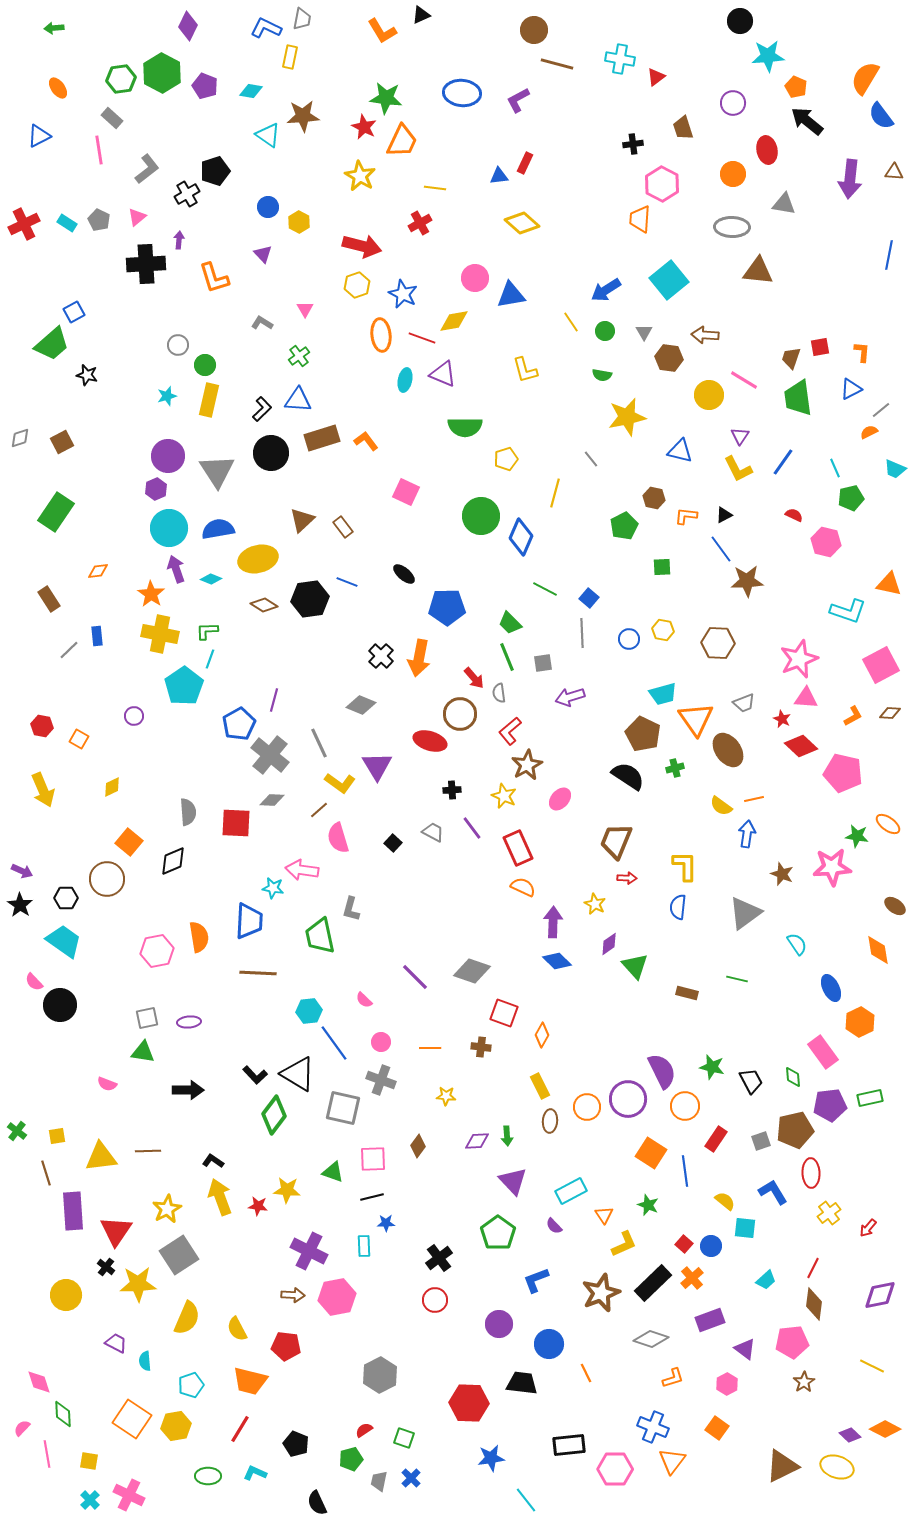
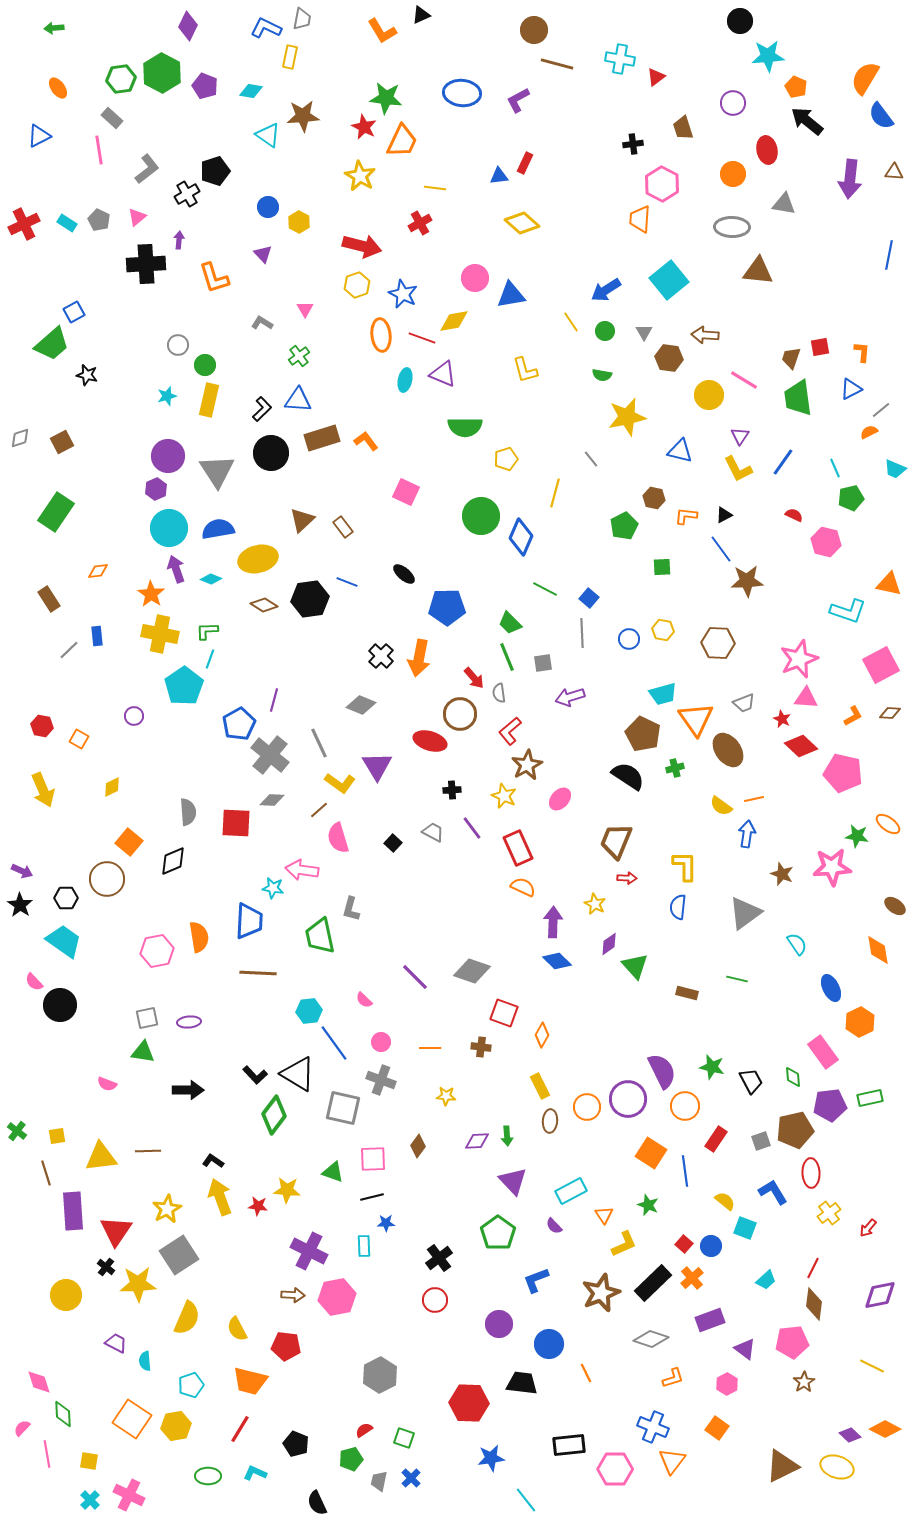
cyan square at (745, 1228): rotated 15 degrees clockwise
